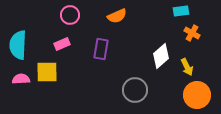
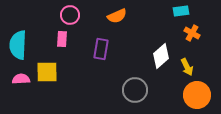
pink rectangle: moved 5 px up; rotated 63 degrees counterclockwise
